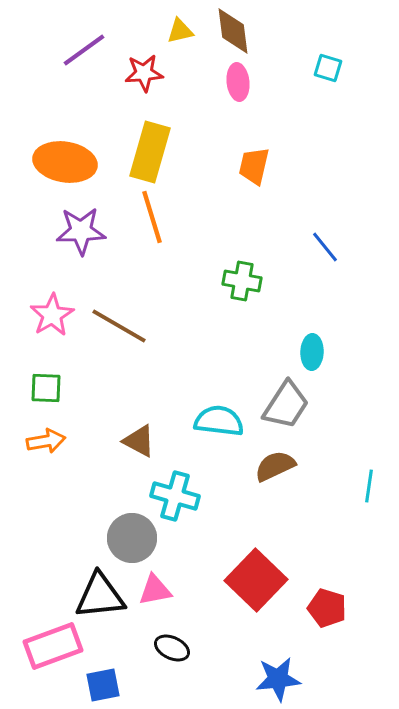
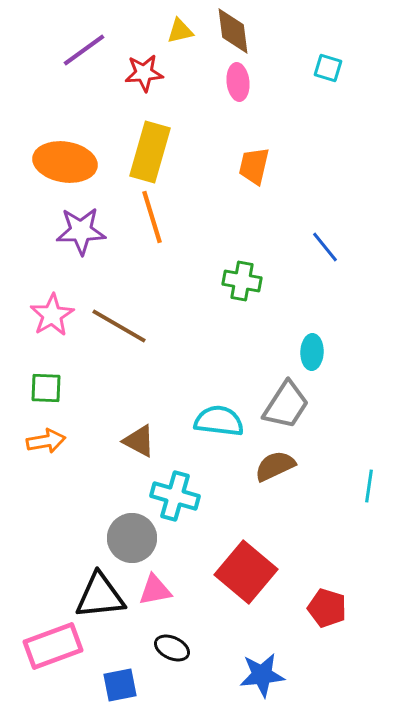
red square: moved 10 px left, 8 px up; rotated 4 degrees counterclockwise
blue star: moved 16 px left, 4 px up
blue square: moved 17 px right
